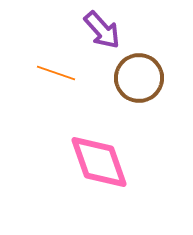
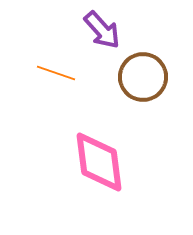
brown circle: moved 4 px right, 1 px up
pink diamond: rotated 12 degrees clockwise
